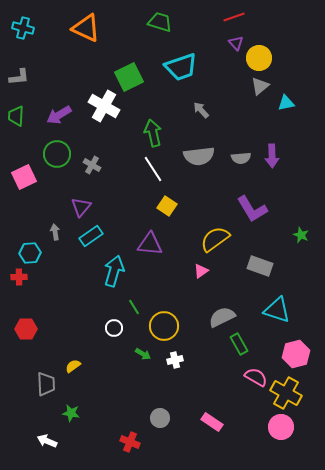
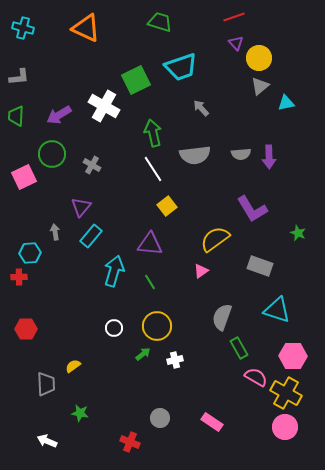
green square at (129, 77): moved 7 px right, 3 px down
gray arrow at (201, 110): moved 2 px up
green circle at (57, 154): moved 5 px left
gray semicircle at (199, 156): moved 4 px left, 1 px up
purple arrow at (272, 156): moved 3 px left, 1 px down
gray semicircle at (241, 158): moved 4 px up
yellow square at (167, 206): rotated 18 degrees clockwise
green star at (301, 235): moved 3 px left, 2 px up
cyan rectangle at (91, 236): rotated 15 degrees counterclockwise
green line at (134, 307): moved 16 px right, 25 px up
gray semicircle at (222, 317): rotated 44 degrees counterclockwise
yellow circle at (164, 326): moved 7 px left
green rectangle at (239, 344): moved 4 px down
green arrow at (143, 354): rotated 70 degrees counterclockwise
pink hexagon at (296, 354): moved 3 px left, 2 px down; rotated 16 degrees clockwise
green star at (71, 413): moved 9 px right
pink circle at (281, 427): moved 4 px right
